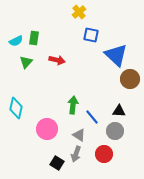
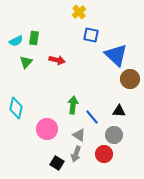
gray circle: moved 1 px left, 4 px down
